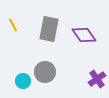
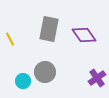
yellow line: moved 3 px left, 14 px down
purple cross: moved 1 px up
